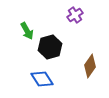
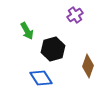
black hexagon: moved 3 px right, 2 px down
brown diamond: moved 2 px left; rotated 15 degrees counterclockwise
blue diamond: moved 1 px left, 1 px up
